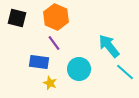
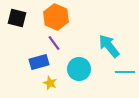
blue rectangle: rotated 24 degrees counterclockwise
cyan line: rotated 42 degrees counterclockwise
